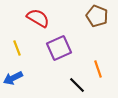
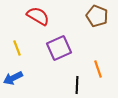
red semicircle: moved 2 px up
black line: rotated 48 degrees clockwise
